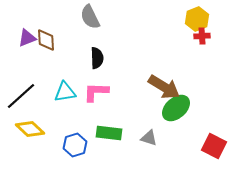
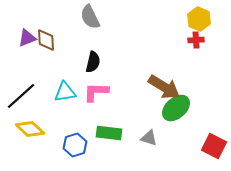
yellow hexagon: moved 2 px right; rotated 15 degrees counterclockwise
red cross: moved 6 px left, 4 px down
black semicircle: moved 4 px left, 4 px down; rotated 15 degrees clockwise
